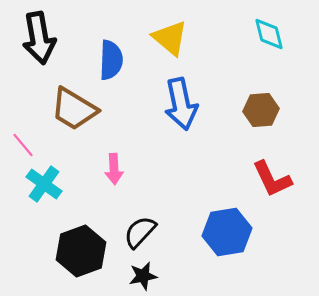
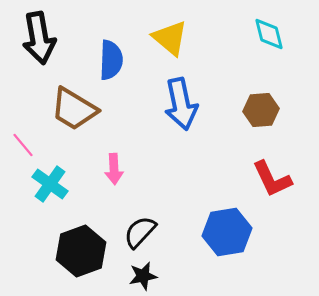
cyan cross: moved 6 px right
